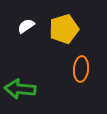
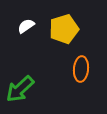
green arrow: rotated 48 degrees counterclockwise
